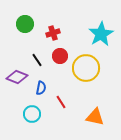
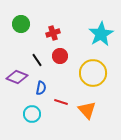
green circle: moved 4 px left
yellow circle: moved 7 px right, 5 px down
red line: rotated 40 degrees counterclockwise
orange triangle: moved 8 px left, 7 px up; rotated 36 degrees clockwise
